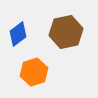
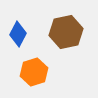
blue diamond: rotated 25 degrees counterclockwise
